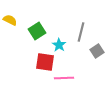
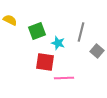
green square: rotated 12 degrees clockwise
cyan star: moved 1 px left, 2 px up; rotated 16 degrees counterclockwise
gray square: rotated 16 degrees counterclockwise
